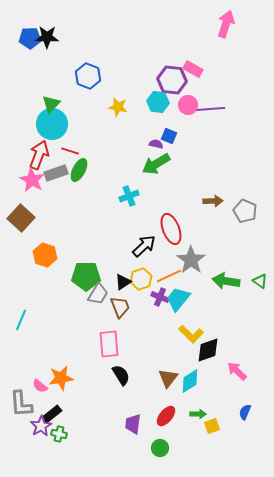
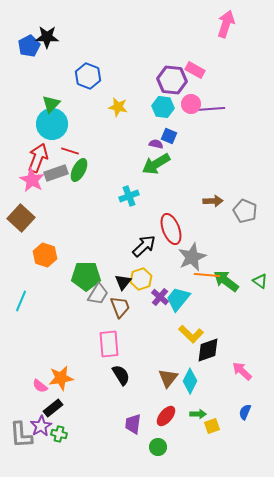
blue pentagon at (30, 38): moved 1 px left, 8 px down; rotated 25 degrees counterclockwise
pink rectangle at (193, 69): moved 2 px right, 1 px down
cyan hexagon at (158, 102): moved 5 px right, 5 px down
pink circle at (188, 105): moved 3 px right, 1 px up
red arrow at (39, 155): moved 1 px left, 3 px down
gray star at (191, 260): moved 1 px right, 3 px up; rotated 12 degrees clockwise
orange line at (169, 276): moved 38 px right, 1 px up; rotated 30 degrees clockwise
green arrow at (226, 281): rotated 28 degrees clockwise
black triangle at (123, 282): rotated 18 degrees counterclockwise
purple cross at (160, 297): rotated 18 degrees clockwise
cyan line at (21, 320): moved 19 px up
pink arrow at (237, 371): moved 5 px right
cyan diamond at (190, 381): rotated 30 degrees counterclockwise
gray L-shape at (21, 404): moved 31 px down
black rectangle at (52, 414): moved 1 px right, 6 px up
green circle at (160, 448): moved 2 px left, 1 px up
